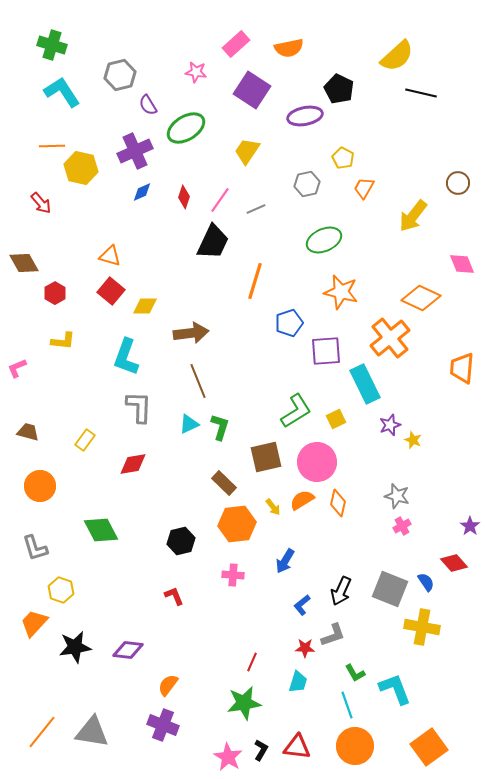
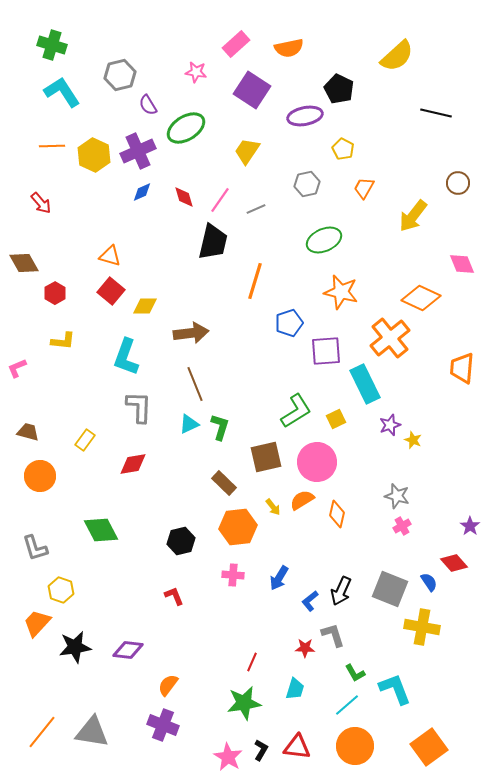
black line at (421, 93): moved 15 px right, 20 px down
purple cross at (135, 151): moved 3 px right
yellow pentagon at (343, 158): moved 9 px up
yellow hexagon at (81, 168): moved 13 px right, 13 px up; rotated 12 degrees clockwise
red diamond at (184, 197): rotated 35 degrees counterclockwise
black trapezoid at (213, 242): rotated 12 degrees counterclockwise
brown line at (198, 381): moved 3 px left, 3 px down
orange circle at (40, 486): moved 10 px up
orange diamond at (338, 503): moved 1 px left, 11 px down
orange hexagon at (237, 524): moved 1 px right, 3 px down
blue arrow at (285, 561): moved 6 px left, 17 px down
blue semicircle at (426, 582): moved 3 px right
blue L-shape at (302, 605): moved 8 px right, 4 px up
orange trapezoid at (34, 623): moved 3 px right
gray L-shape at (333, 635): rotated 88 degrees counterclockwise
cyan trapezoid at (298, 682): moved 3 px left, 7 px down
cyan line at (347, 705): rotated 68 degrees clockwise
